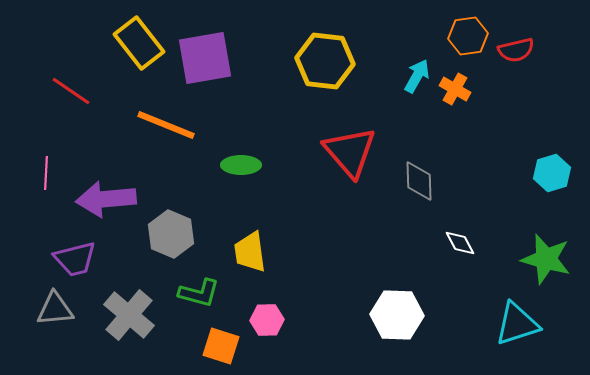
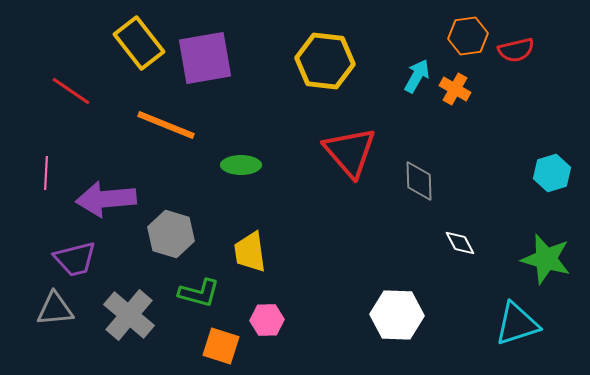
gray hexagon: rotated 6 degrees counterclockwise
